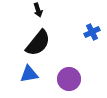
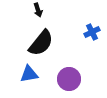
black semicircle: moved 3 px right
